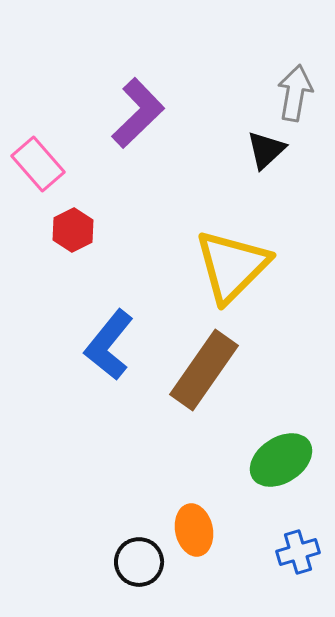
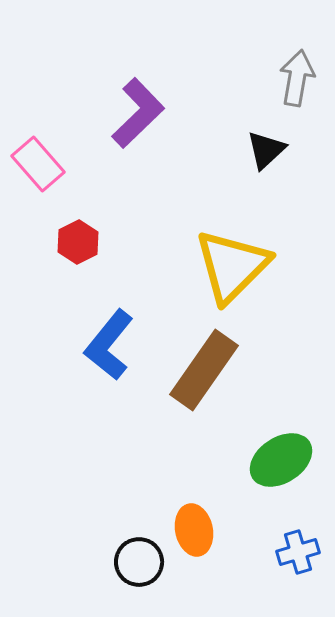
gray arrow: moved 2 px right, 15 px up
red hexagon: moved 5 px right, 12 px down
